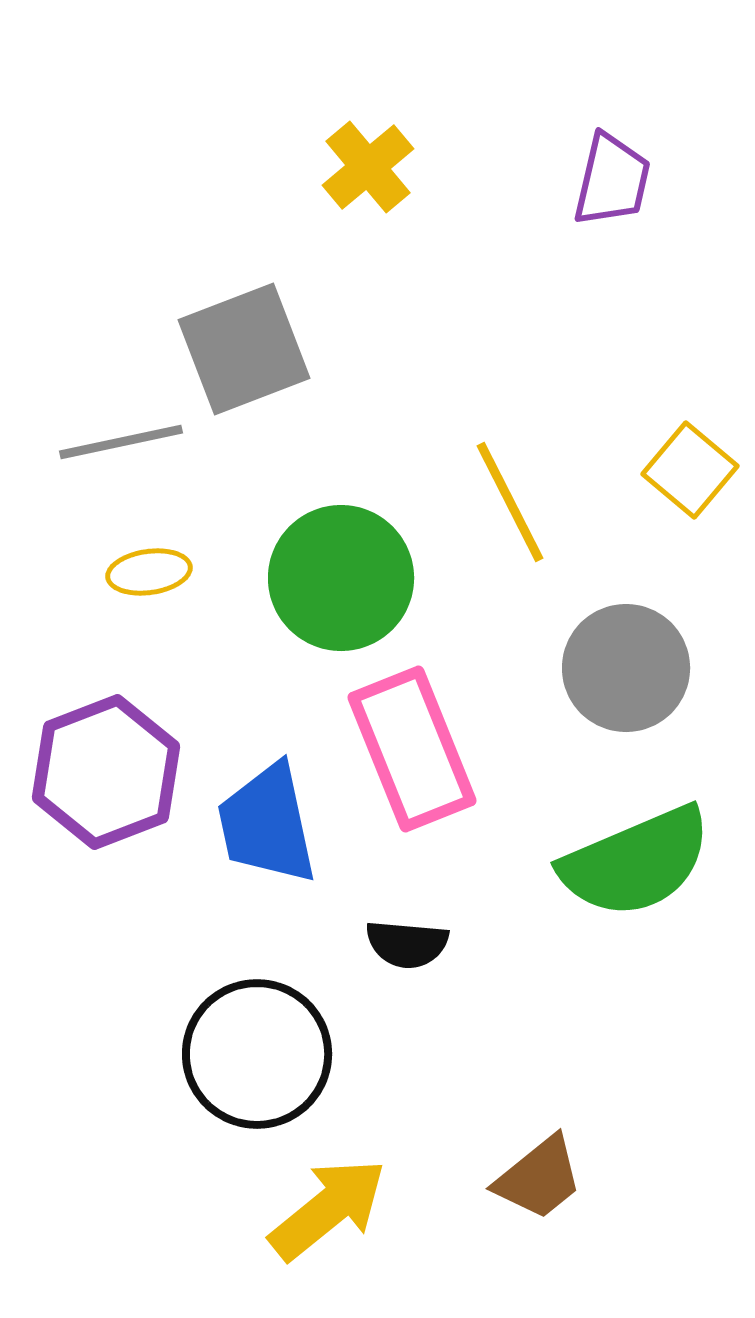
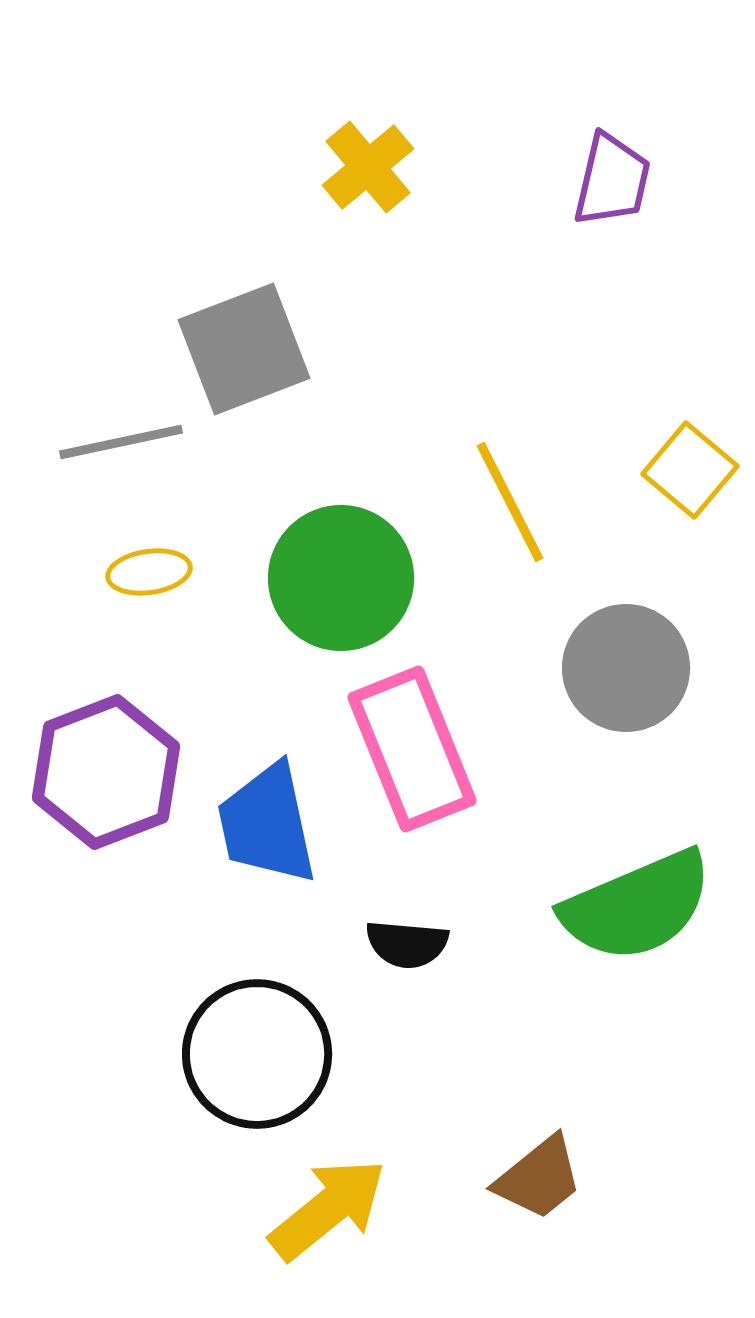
green semicircle: moved 1 px right, 44 px down
